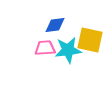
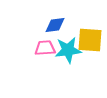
yellow square: rotated 8 degrees counterclockwise
